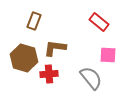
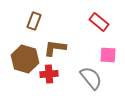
brown hexagon: moved 1 px right, 1 px down
